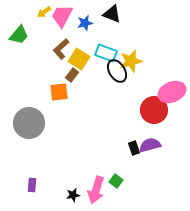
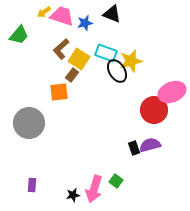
pink trapezoid: rotated 80 degrees clockwise
pink arrow: moved 2 px left, 1 px up
